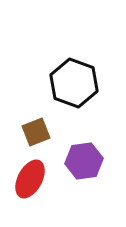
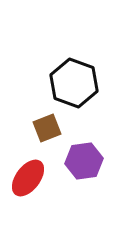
brown square: moved 11 px right, 4 px up
red ellipse: moved 2 px left, 1 px up; rotated 9 degrees clockwise
